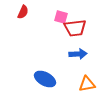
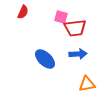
blue ellipse: moved 20 px up; rotated 15 degrees clockwise
